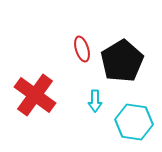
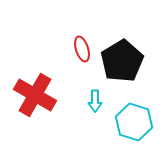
red cross: rotated 6 degrees counterclockwise
cyan hexagon: rotated 9 degrees clockwise
